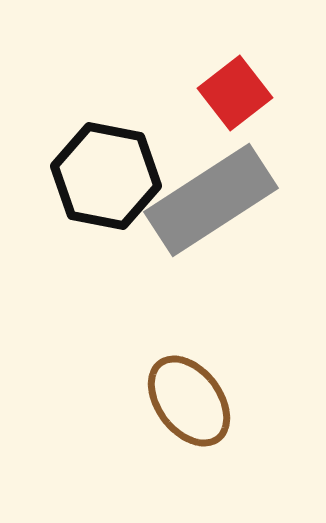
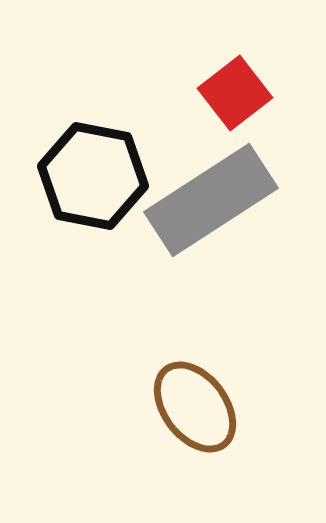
black hexagon: moved 13 px left
brown ellipse: moved 6 px right, 6 px down
